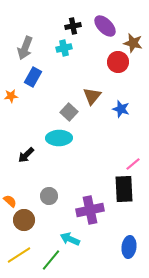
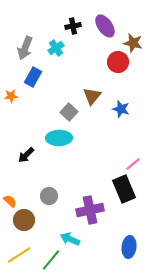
purple ellipse: rotated 10 degrees clockwise
cyan cross: moved 8 px left; rotated 21 degrees counterclockwise
black rectangle: rotated 20 degrees counterclockwise
